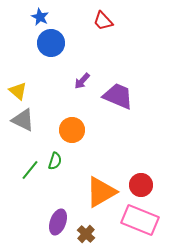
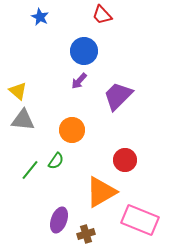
red trapezoid: moved 1 px left, 6 px up
blue circle: moved 33 px right, 8 px down
purple arrow: moved 3 px left
purple trapezoid: rotated 68 degrees counterclockwise
gray triangle: rotated 20 degrees counterclockwise
green semicircle: moved 1 px right; rotated 18 degrees clockwise
red circle: moved 16 px left, 25 px up
purple ellipse: moved 1 px right, 2 px up
brown cross: rotated 30 degrees clockwise
